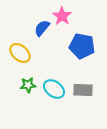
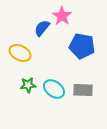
yellow ellipse: rotated 15 degrees counterclockwise
